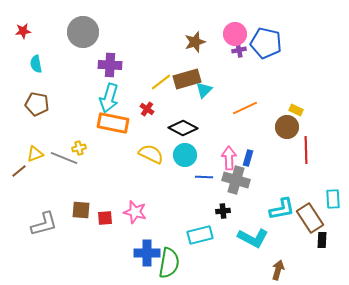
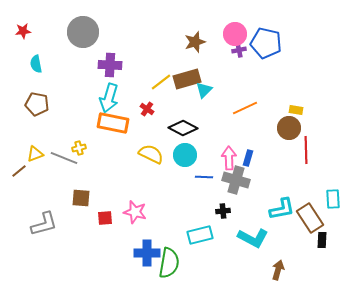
yellow rectangle at (296, 110): rotated 16 degrees counterclockwise
brown circle at (287, 127): moved 2 px right, 1 px down
brown square at (81, 210): moved 12 px up
